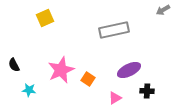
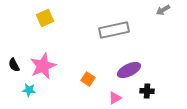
pink star: moved 18 px left, 4 px up
